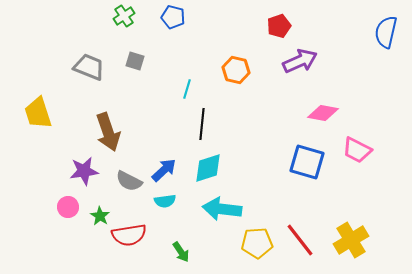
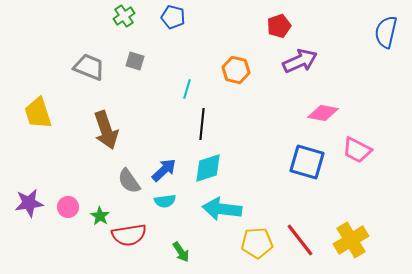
brown arrow: moved 2 px left, 2 px up
purple star: moved 55 px left, 32 px down
gray semicircle: rotated 28 degrees clockwise
